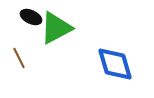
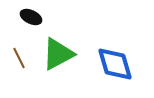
green triangle: moved 2 px right, 26 px down
